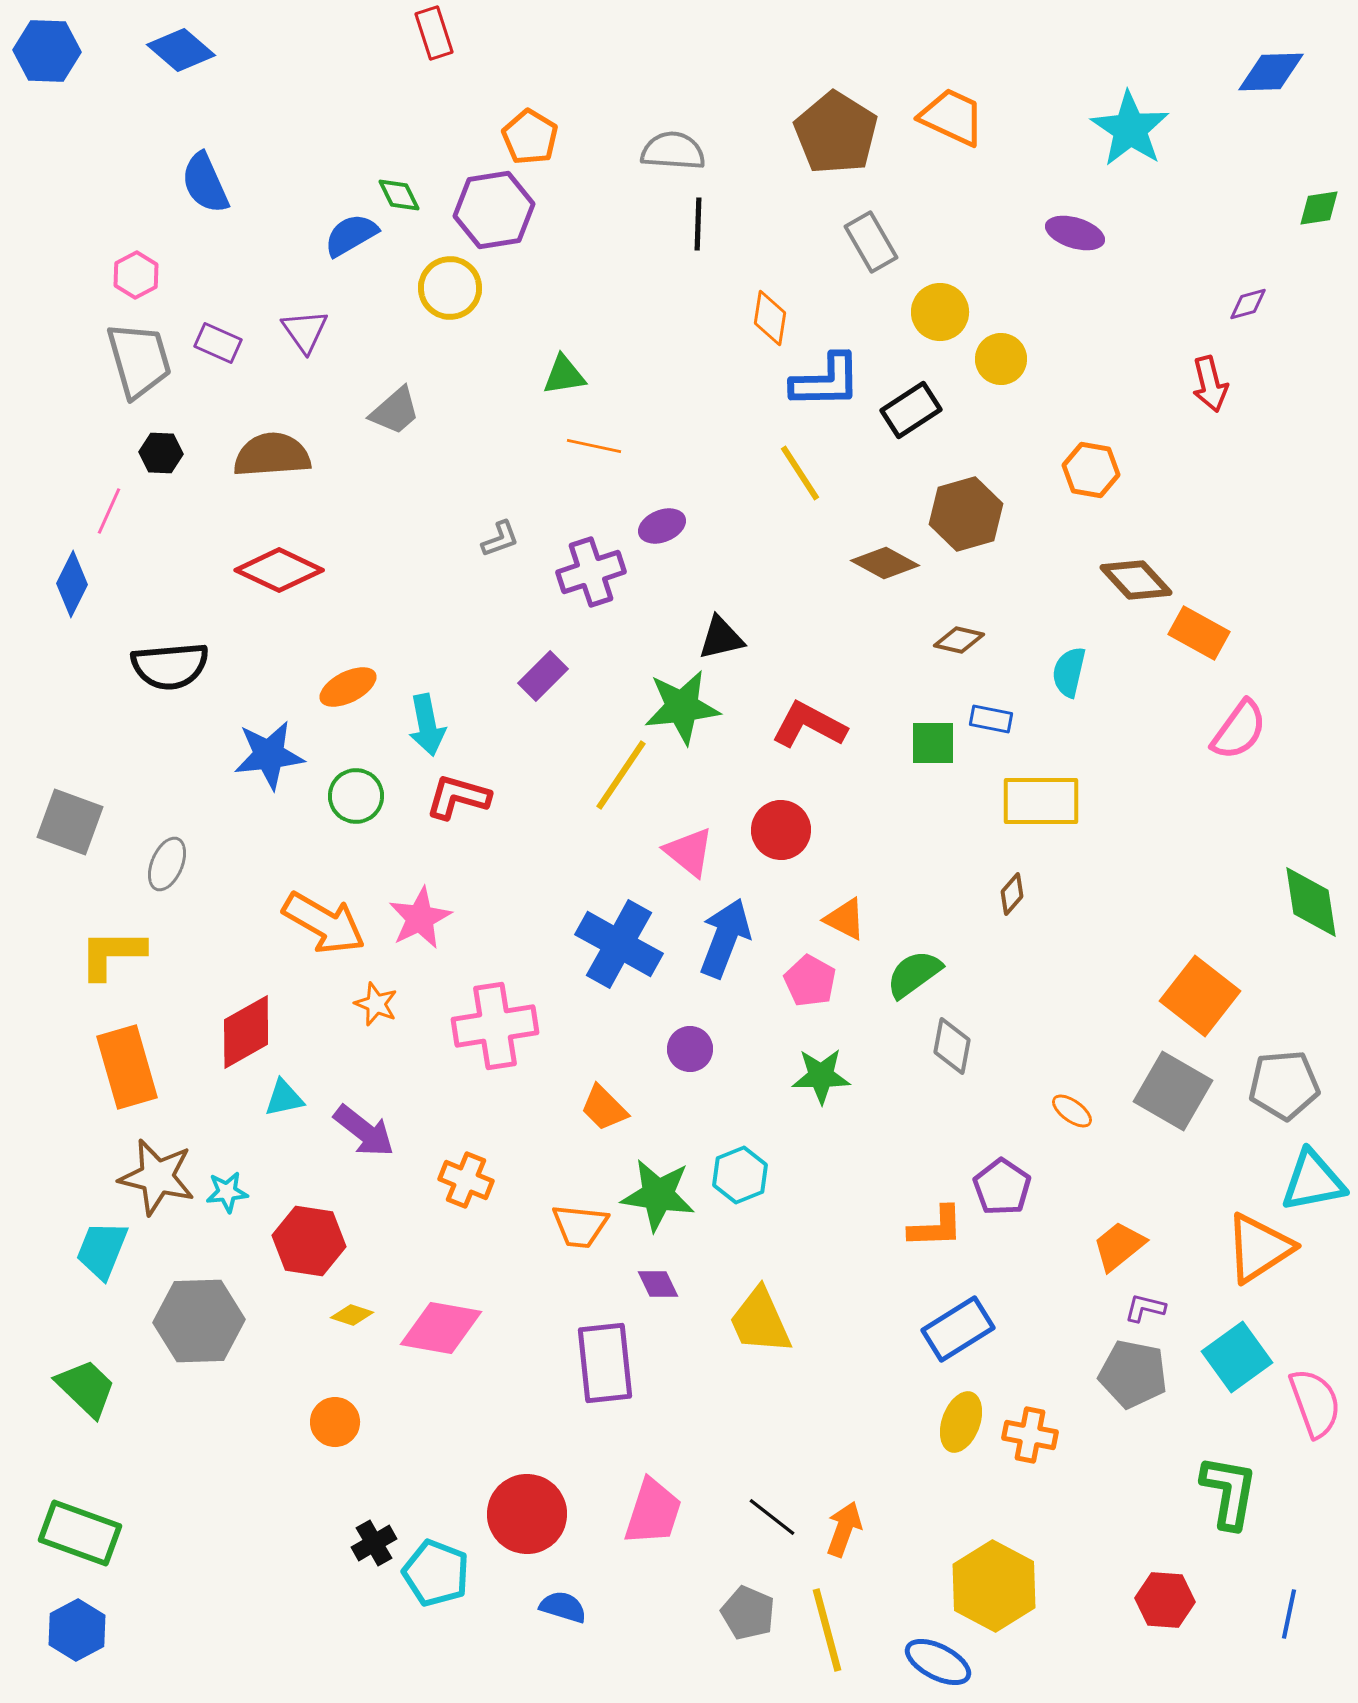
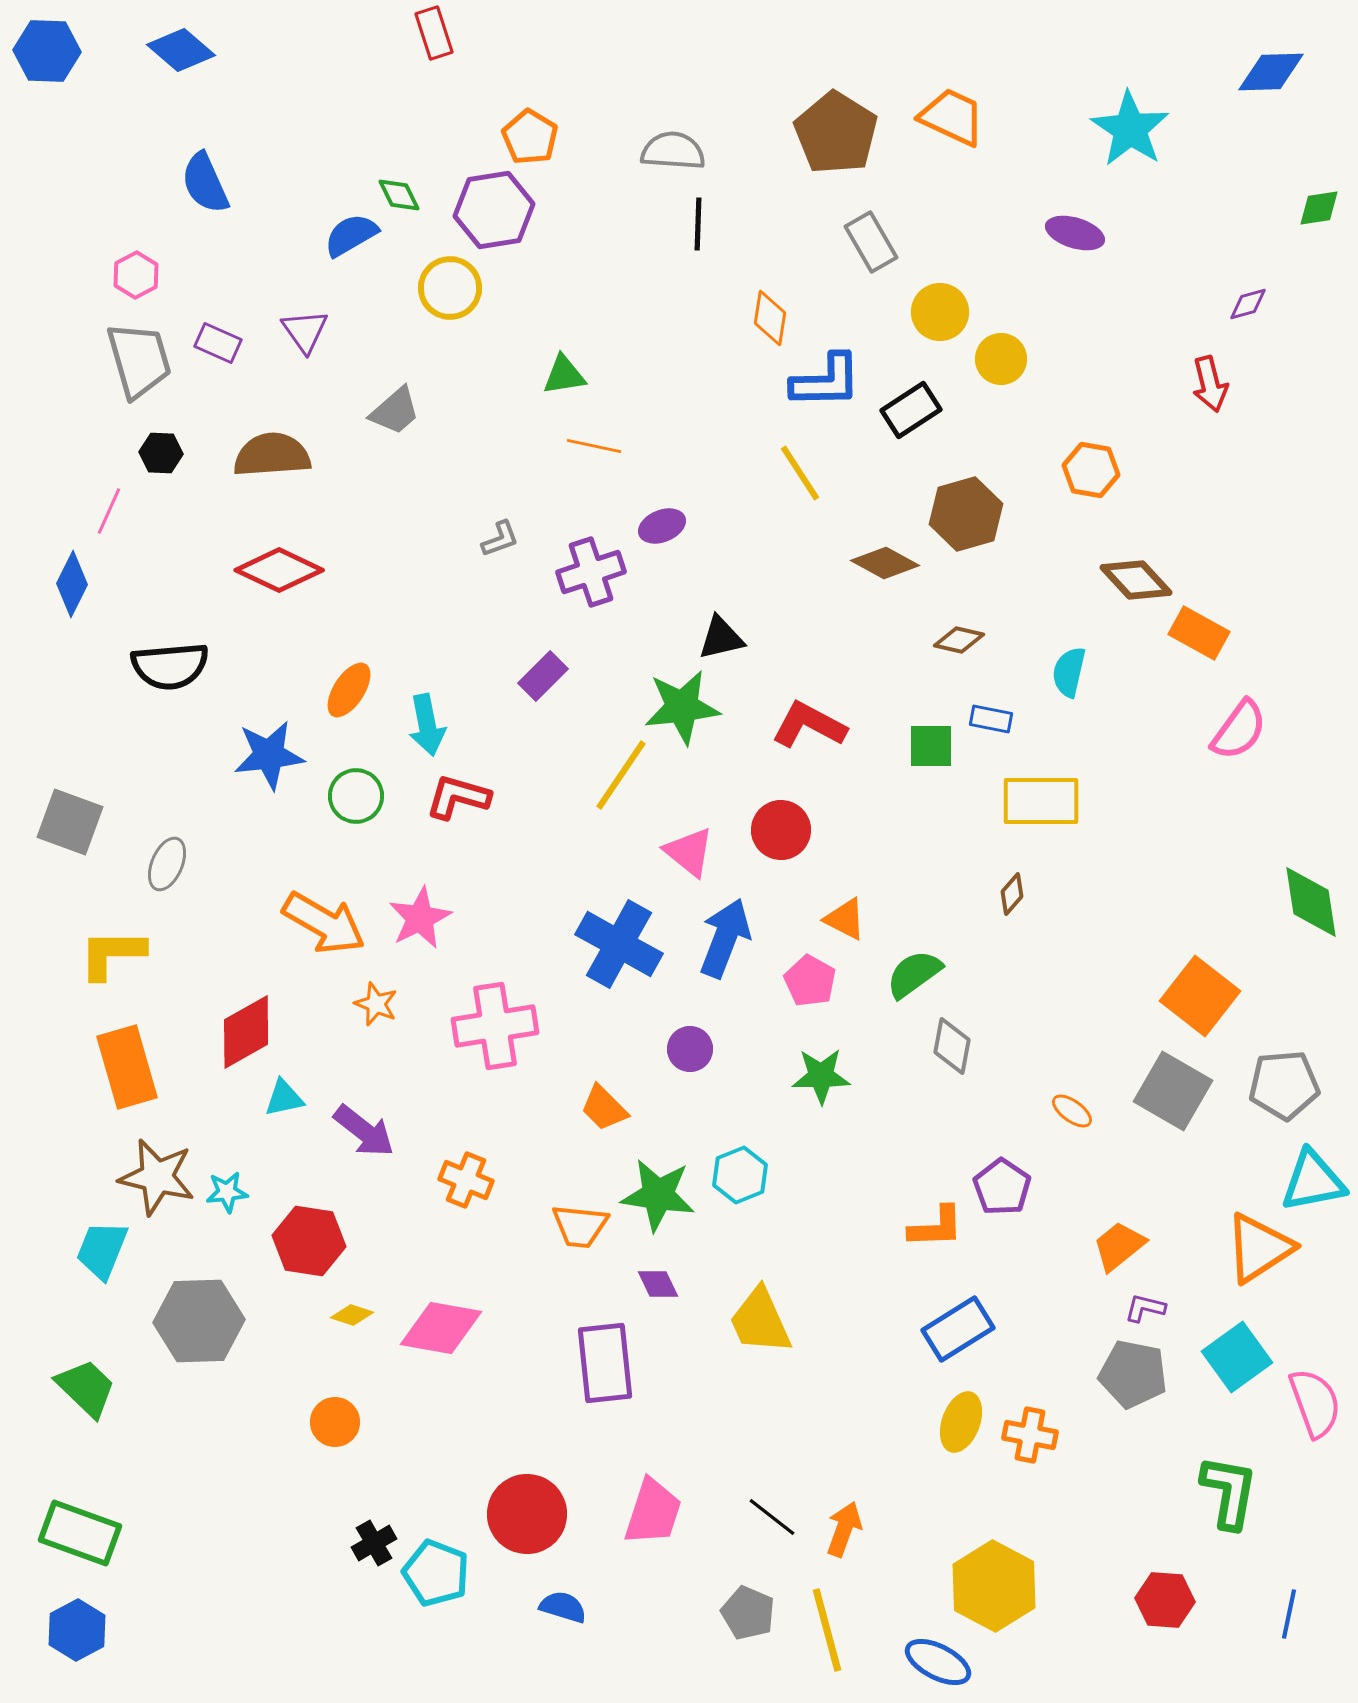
orange ellipse at (348, 687): moved 1 px right, 3 px down; rotated 30 degrees counterclockwise
green square at (933, 743): moved 2 px left, 3 px down
